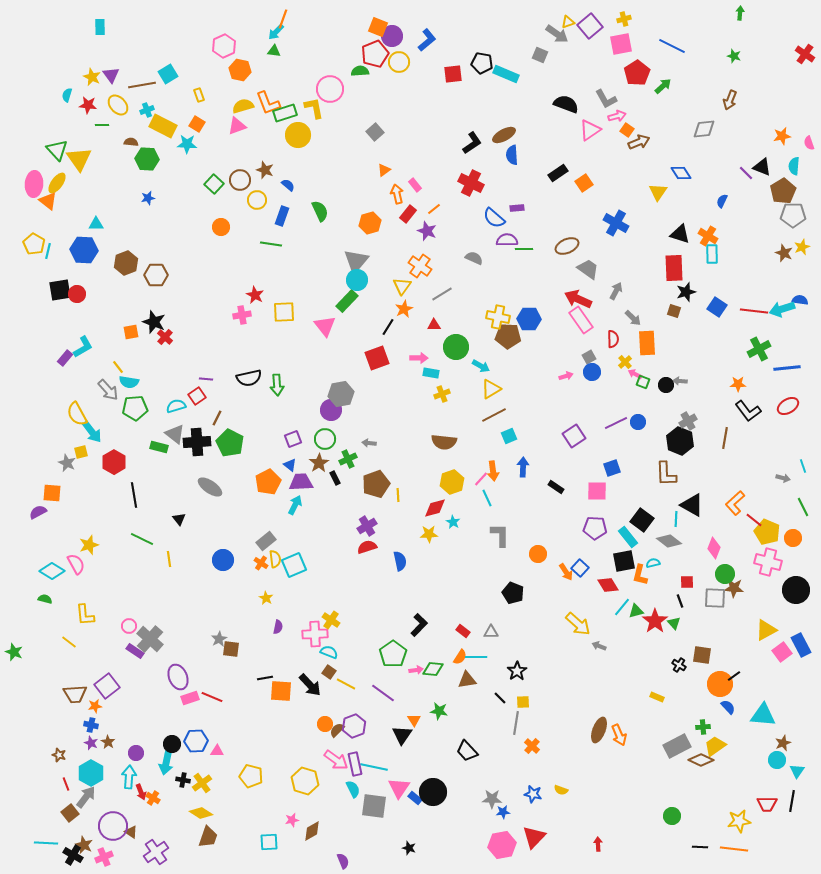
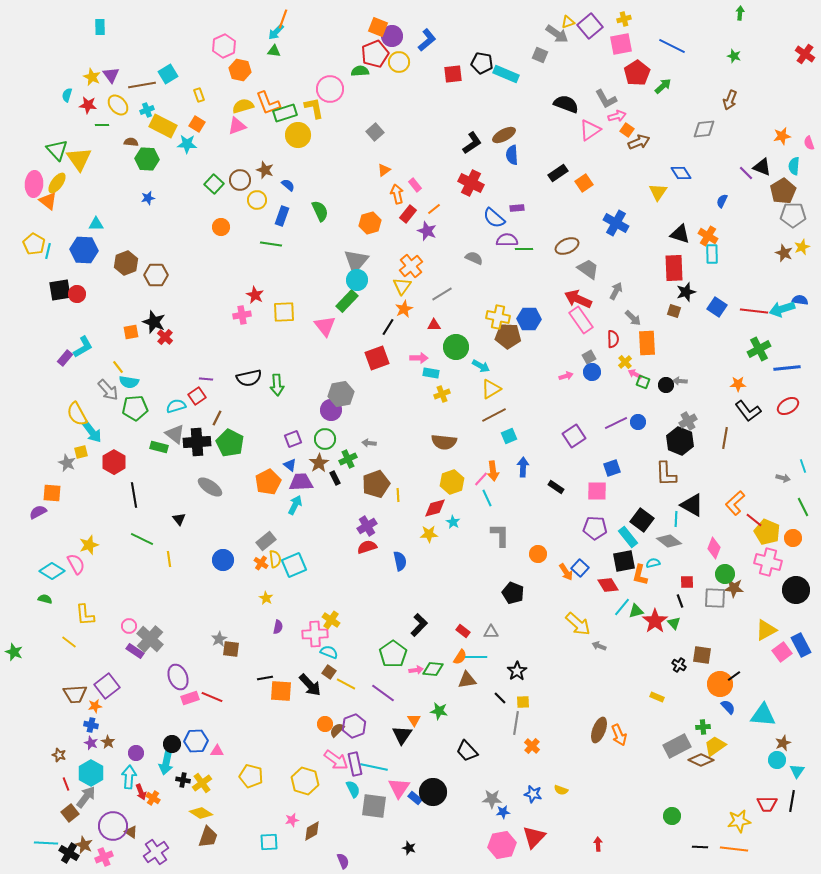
orange cross at (420, 266): moved 9 px left; rotated 15 degrees clockwise
black cross at (73, 855): moved 4 px left, 2 px up
